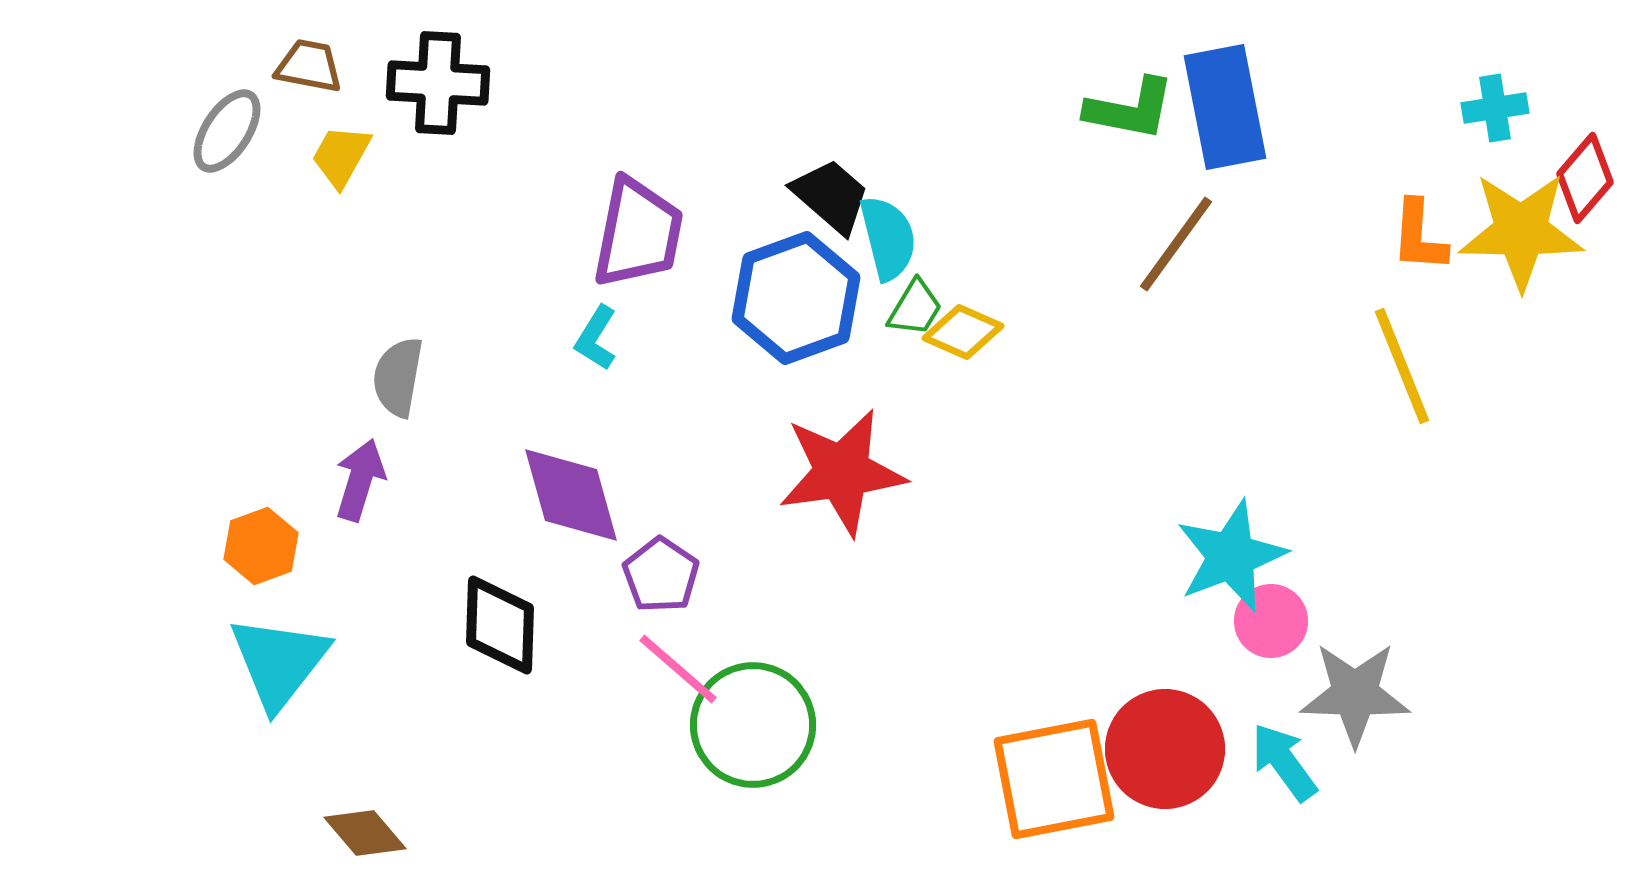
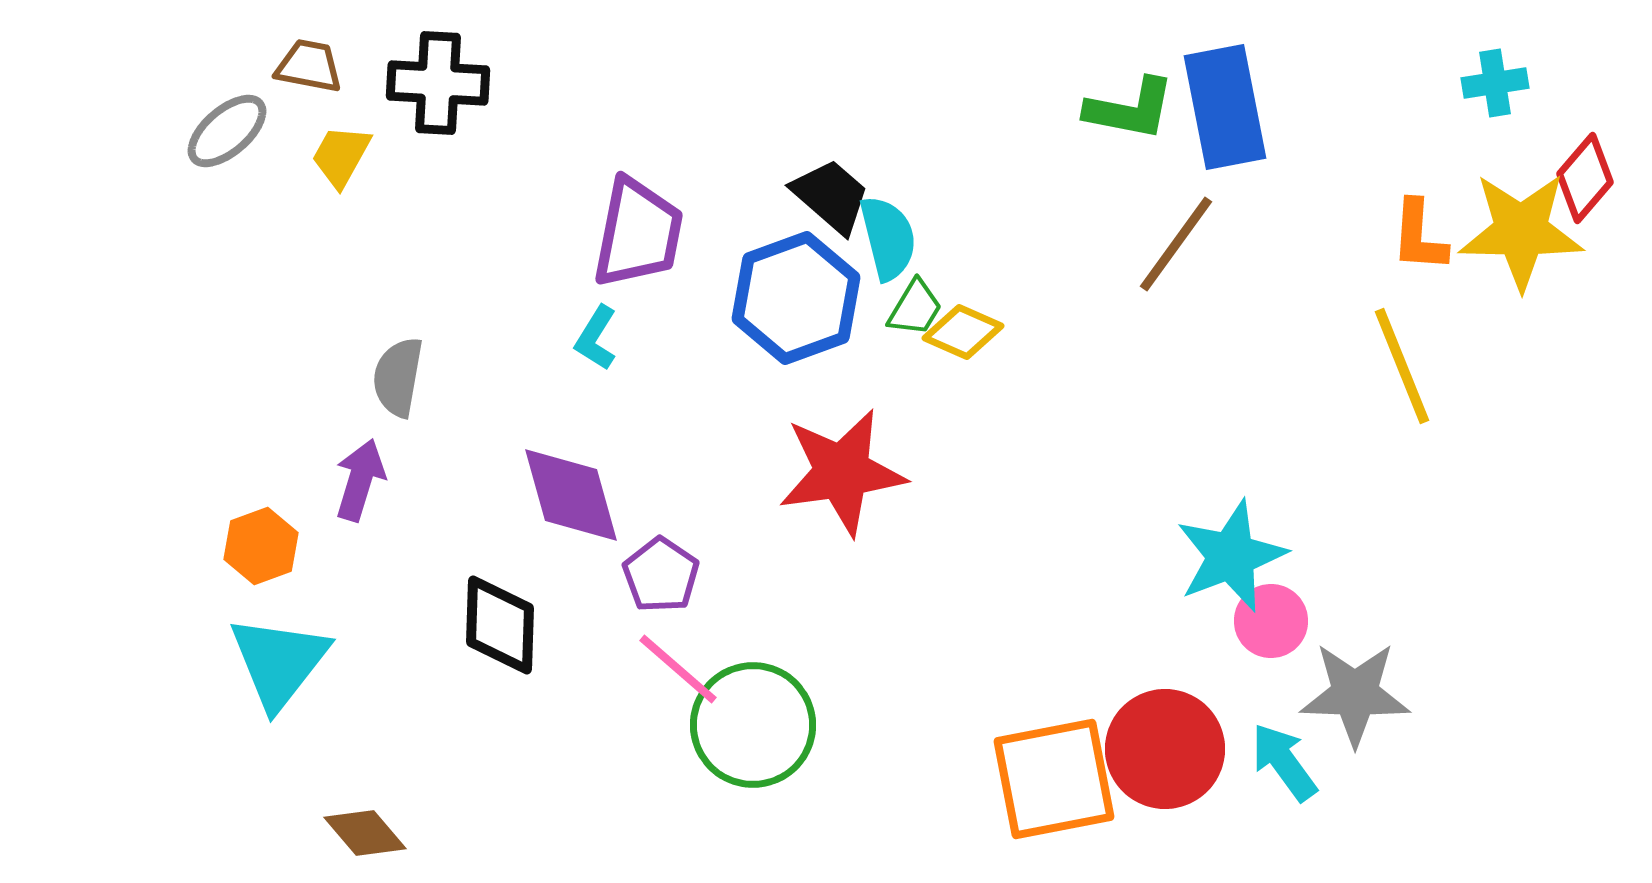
cyan cross: moved 25 px up
gray ellipse: rotated 16 degrees clockwise
